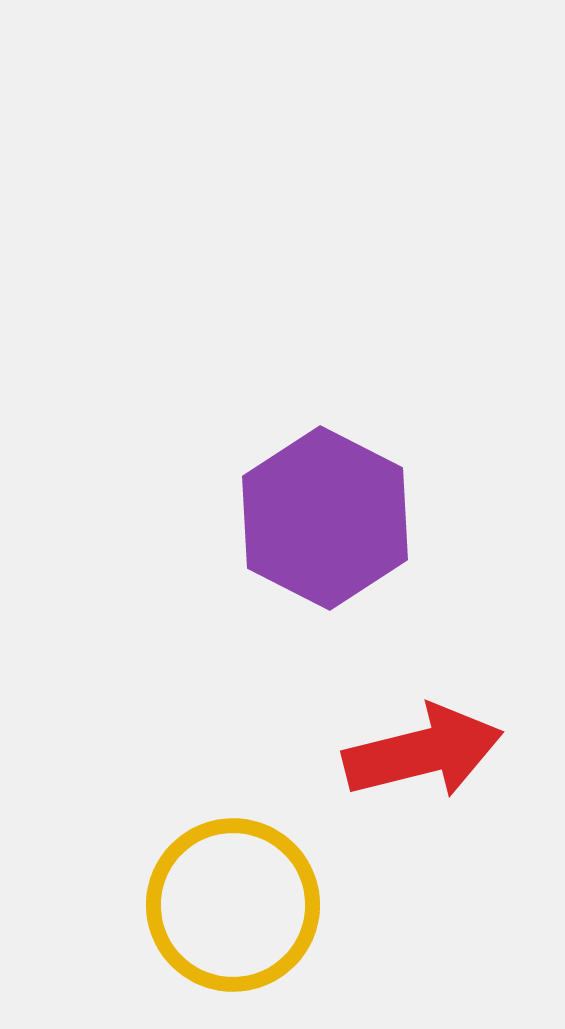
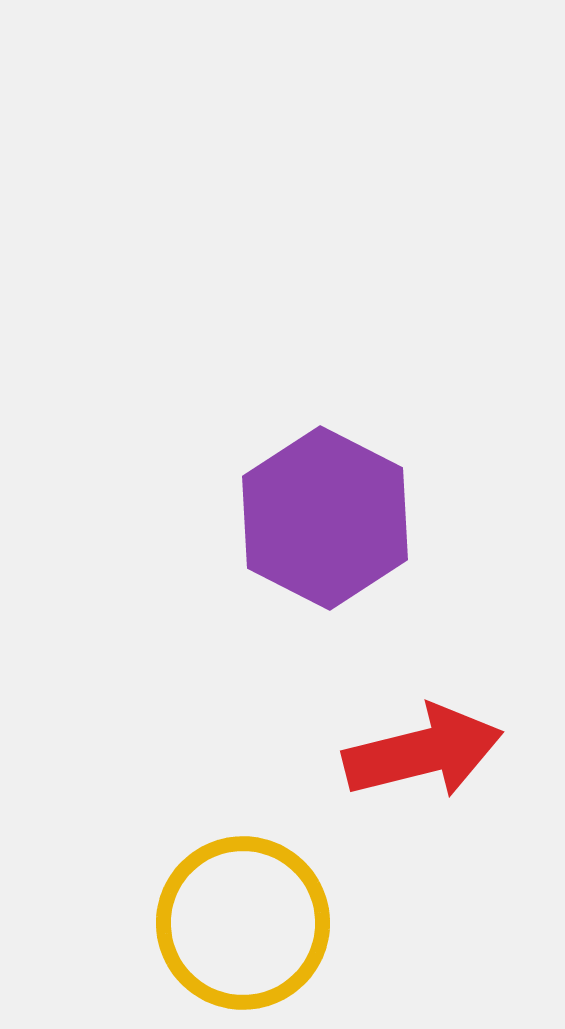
yellow circle: moved 10 px right, 18 px down
